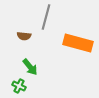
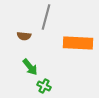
orange rectangle: rotated 12 degrees counterclockwise
green cross: moved 25 px right
